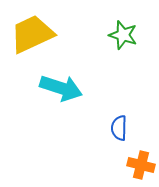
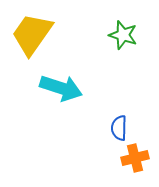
yellow trapezoid: rotated 30 degrees counterclockwise
orange cross: moved 6 px left, 7 px up; rotated 28 degrees counterclockwise
